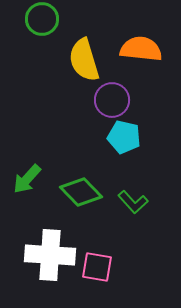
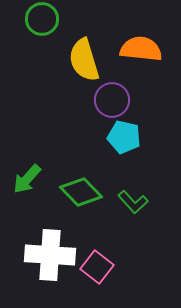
pink square: rotated 28 degrees clockwise
